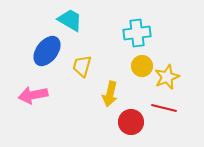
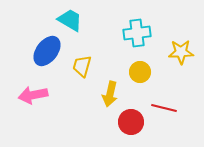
yellow circle: moved 2 px left, 6 px down
yellow star: moved 14 px right, 25 px up; rotated 20 degrees clockwise
